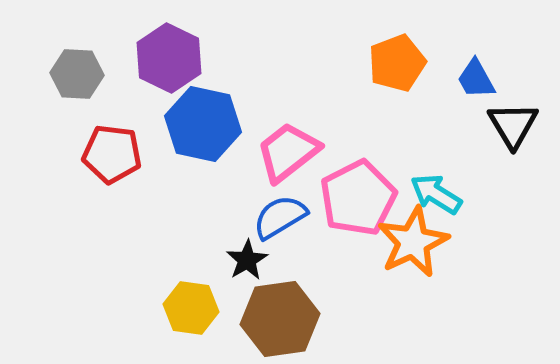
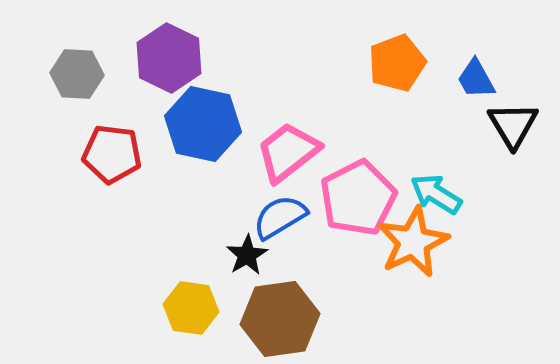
black star: moved 5 px up
